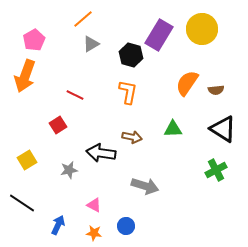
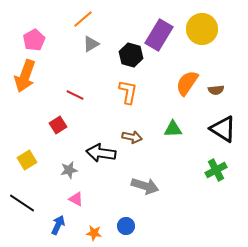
pink triangle: moved 18 px left, 6 px up
